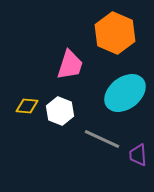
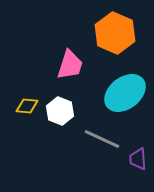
purple trapezoid: moved 4 px down
